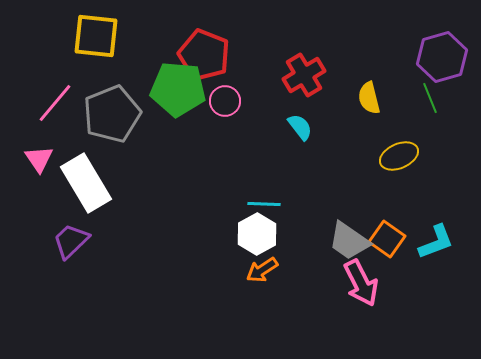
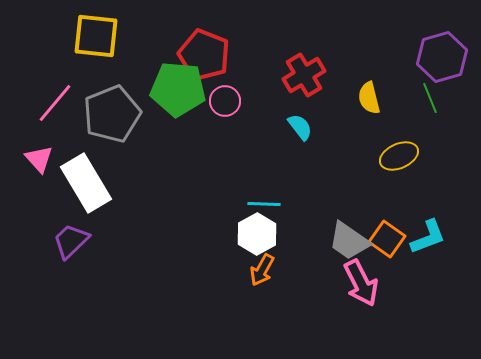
pink triangle: rotated 8 degrees counterclockwise
cyan L-shape: moved 8 px left, 5 px up
orange arrow: rotated 28 degrees counterclockwise
